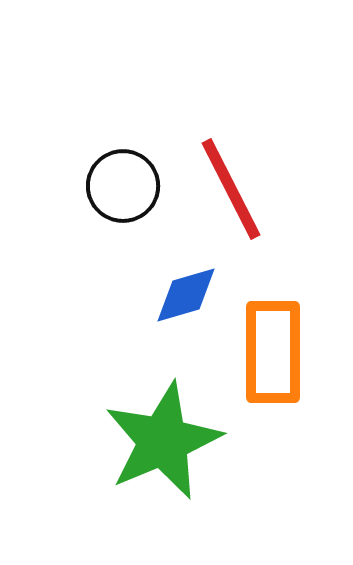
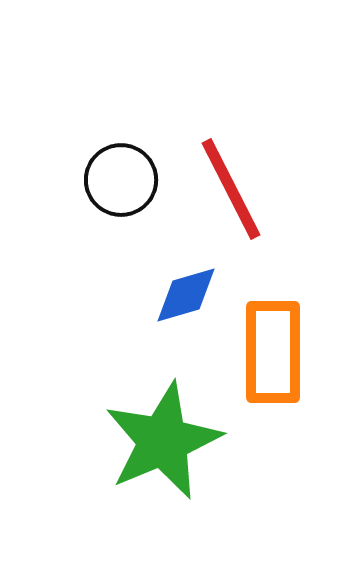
black circle: moved 2 px left, 6 px up
